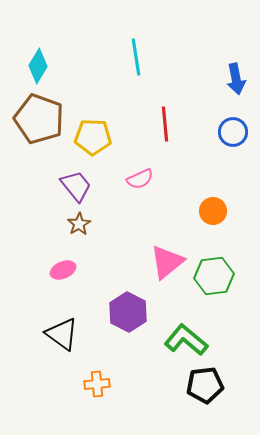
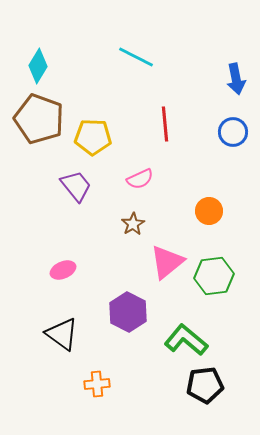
cyan line: rotated 54 degrees counterclockwise
orange circle: moved 4 px left
brown star: moved 54 px right
